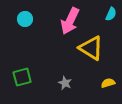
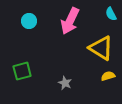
cyan semicircle: rotated 128 degrees clockwise
cyan circle: moved 4 px right, 2 px down
yellow triangle: moved 10 px right
green square: moved 6 px up
yellow semicircle: moved 7 px up
